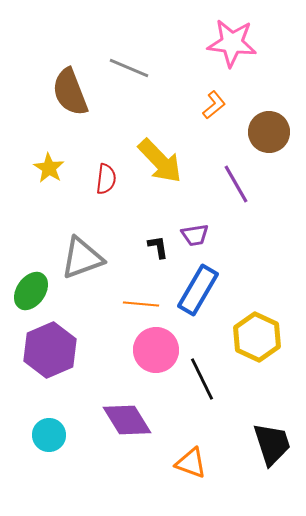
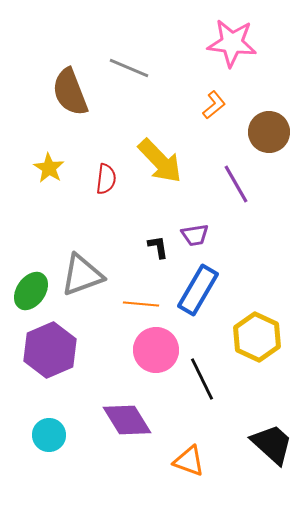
gray triangle: moved 17 px down
black trapezoid: rotated 30 degrees counterclockwise
orange triangle: moved 2 px left, 2 px up
